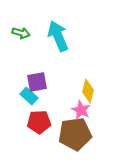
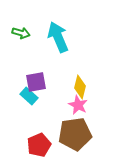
cyan arrow: moved 1 px down
purple square: moved 1 px left
yellow diamond: moved 8 px left, 4 px up
pink star: moved 3 px left, 5 px up
red pentagon: moved 23 px down; rotated 20 degrees counterclockwise
